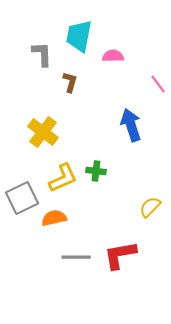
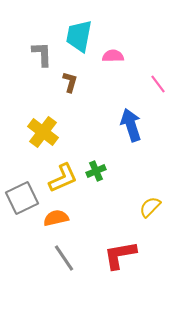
green cross: rotated 30 degrees counterclockwise
orange semicircle: moved 2 px right
gray line: moved 12 px left, 1 px down; rotated 56 degrees clockwise
